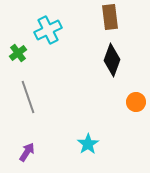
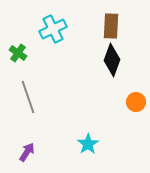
brown rectangle: moved 1 px right, 9 px down; rotated 10 degrees clockwise
cyan cross: moved 5 px right, 1 px up
green cross: rotated 18 degrees counterclockwise
